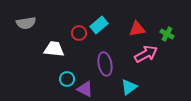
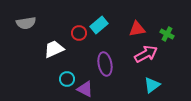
white trapezoid: rotated 30 degrees counterclockwise
cyan triangle: moved 23 px right, 2 px up
